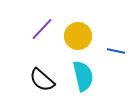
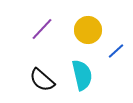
yellow circle: moved 10 px right, 6 px up
blue line: rotated 54 degrees counterclockwise
cyan semicircle: moved 1 px left, 1 px up
